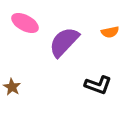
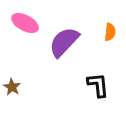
orange semicircle: rotated 72 degrees counterclockwise
black L-shape: rotated 116 degrees counterclockwise
